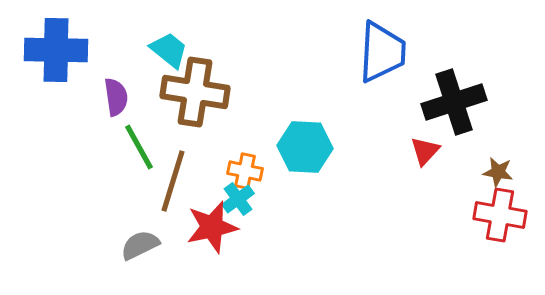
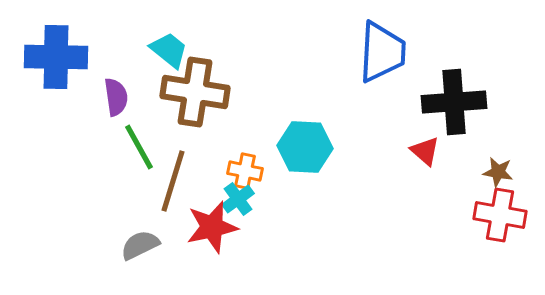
blue cross: moved 7 px down
black cross: rotated 14 degrees clockwise
red triangle: rotated 32 degrees counterclockwise
